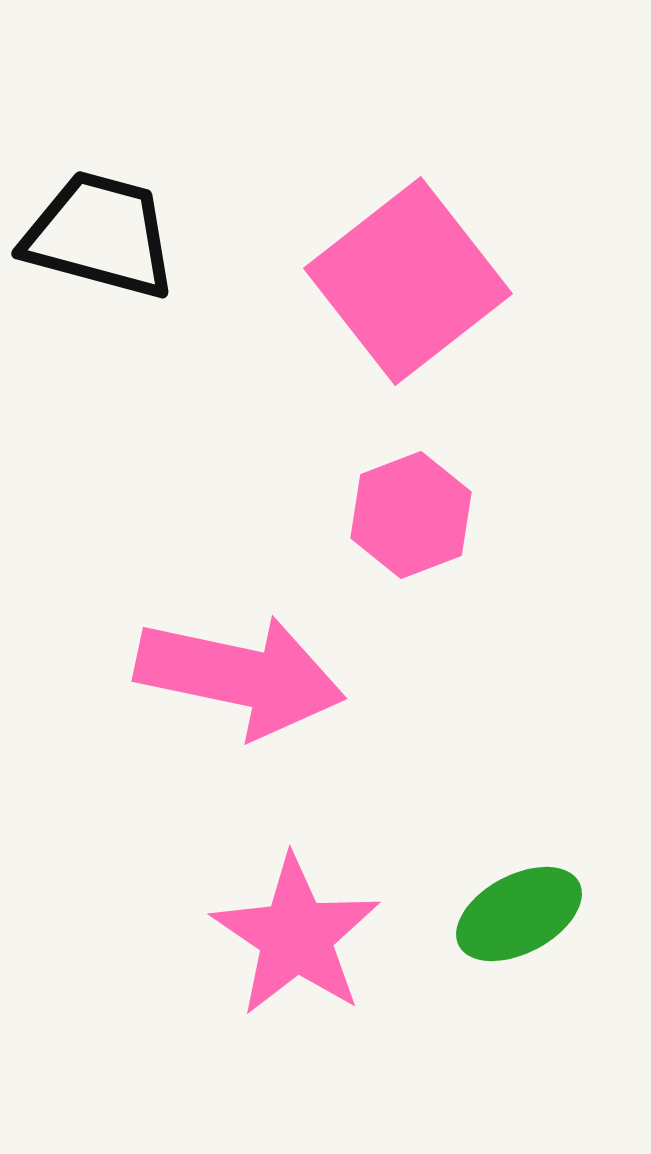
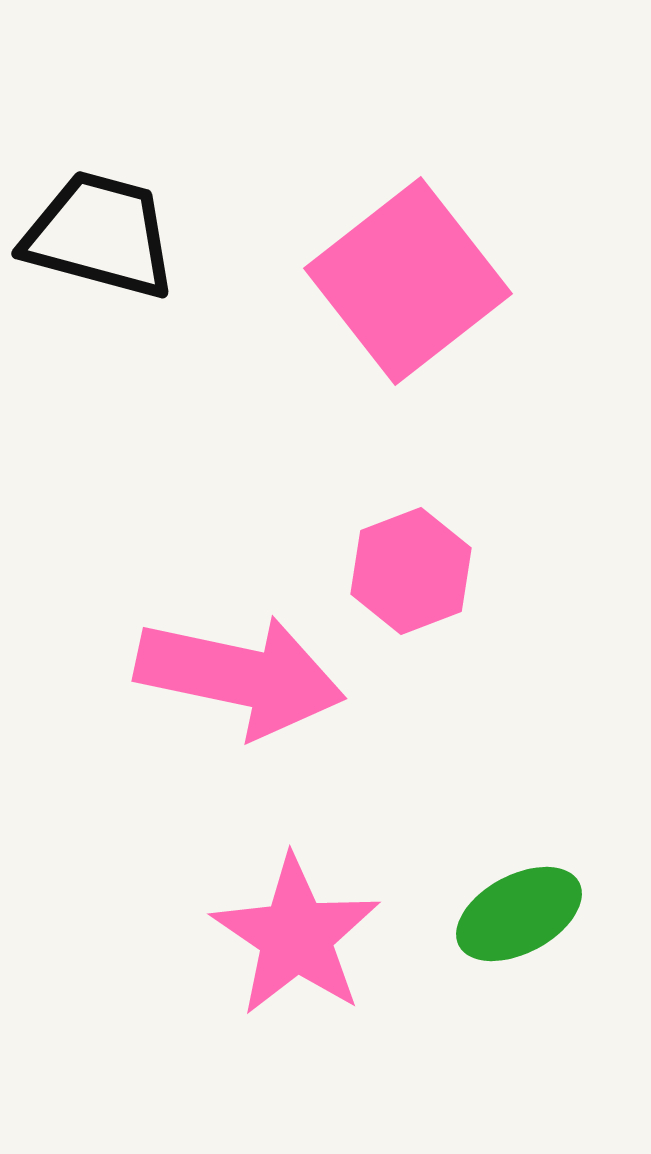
pink hexagon: moved 56 px down
